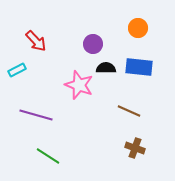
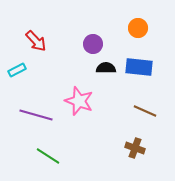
pink star: moved 16 px down
brown line: moved 16 px right
